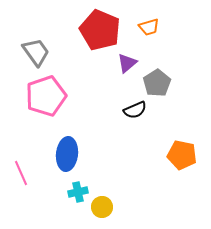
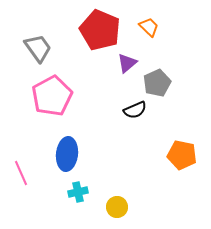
orange trapezoid: rotated 120 degrees counterclockwise
gray trapezoid: moved 2 px right, 4 px up
gray pentagon: rotated 8 degrees clockwise
pink pentagon: moved 6 px right; rotated 9 degrees counterclockwise
yellow circle: moved 15 px right
